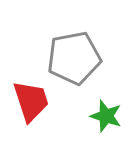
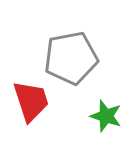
gray pentagon: moved 3 px left
